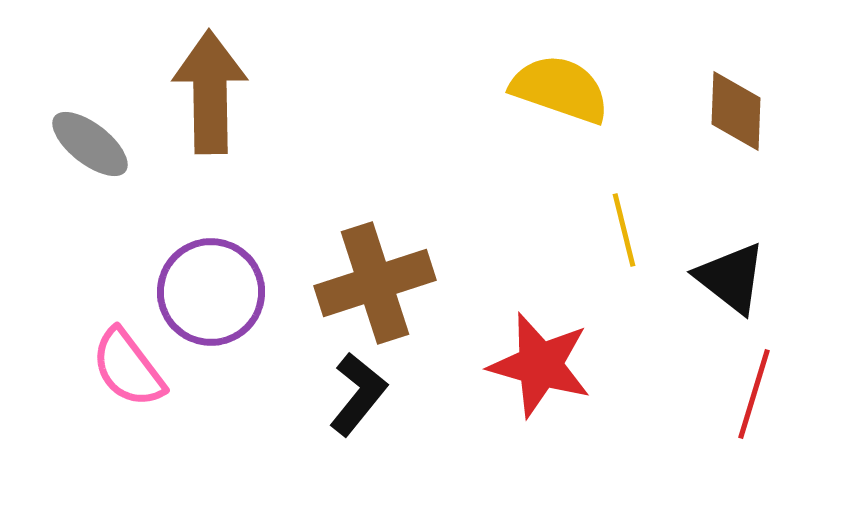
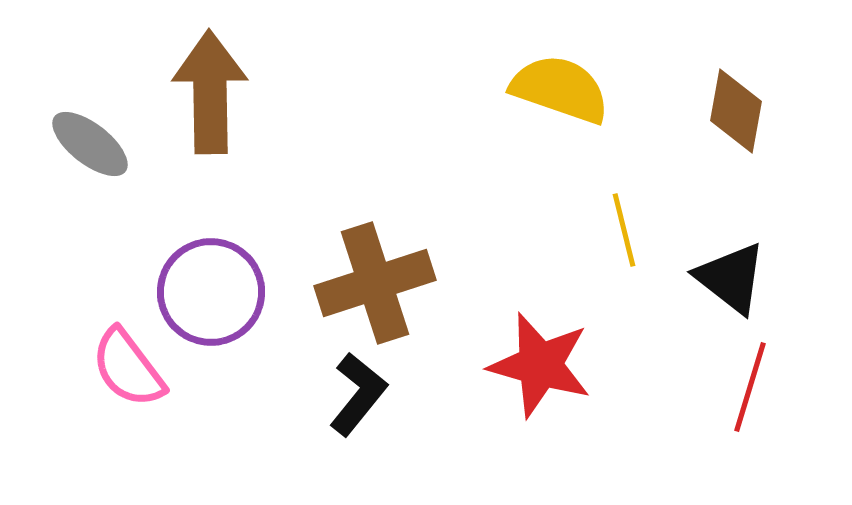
brown diamond: rotated 8 degrees clockwise
red line: moved 4 px left, 7 px up
